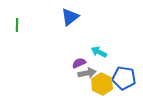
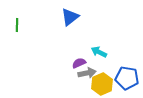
blue pentagon: moved 3 px right
yellow hexagon: rotated 10 degrees clockwise
